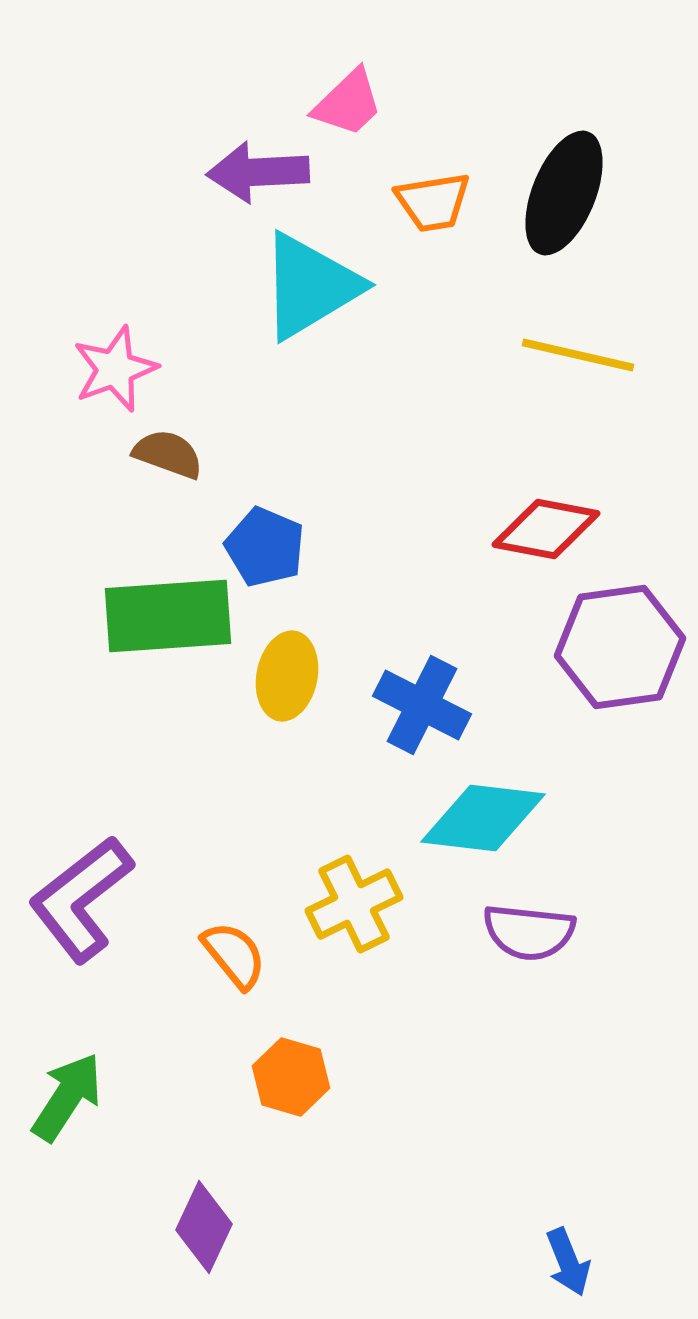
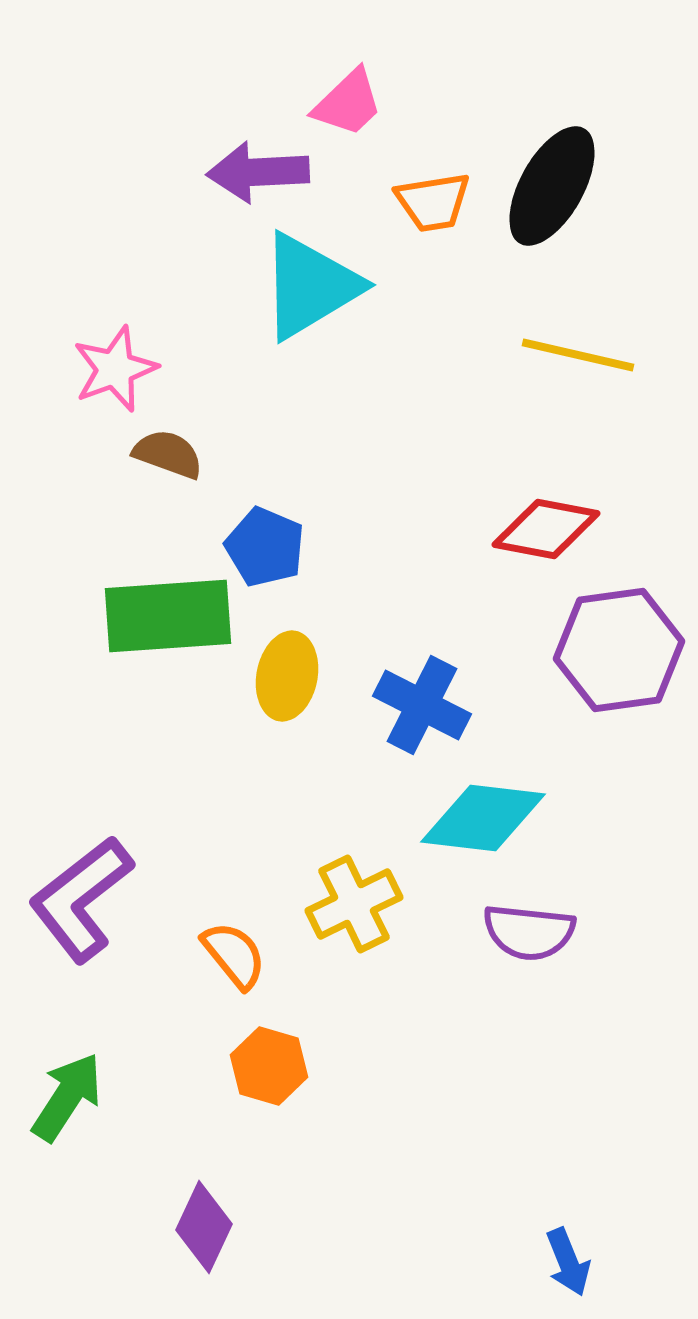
black ellipse: moved 12 px left, 7 px up; rotated 7 degrees clockwise
purple hexagon: moved 1 px left, 3 px down
orange hexagon: moved 22 px left, 11 px up
